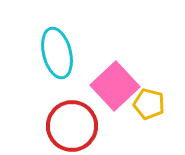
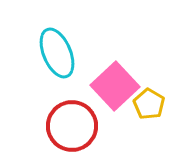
cyan ellipse: rotated 9 degrees counterclockwise
yellow pentagon: rotated 16 degrees clockwise
